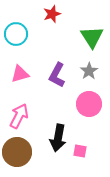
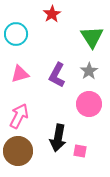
red star: rotated 12 degrees counterclockwise
brown circle: moved 1 px right, 1 px up
